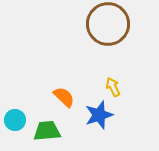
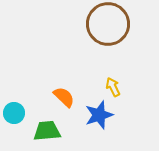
cyan circle: moved 1 px left, 7 px up
